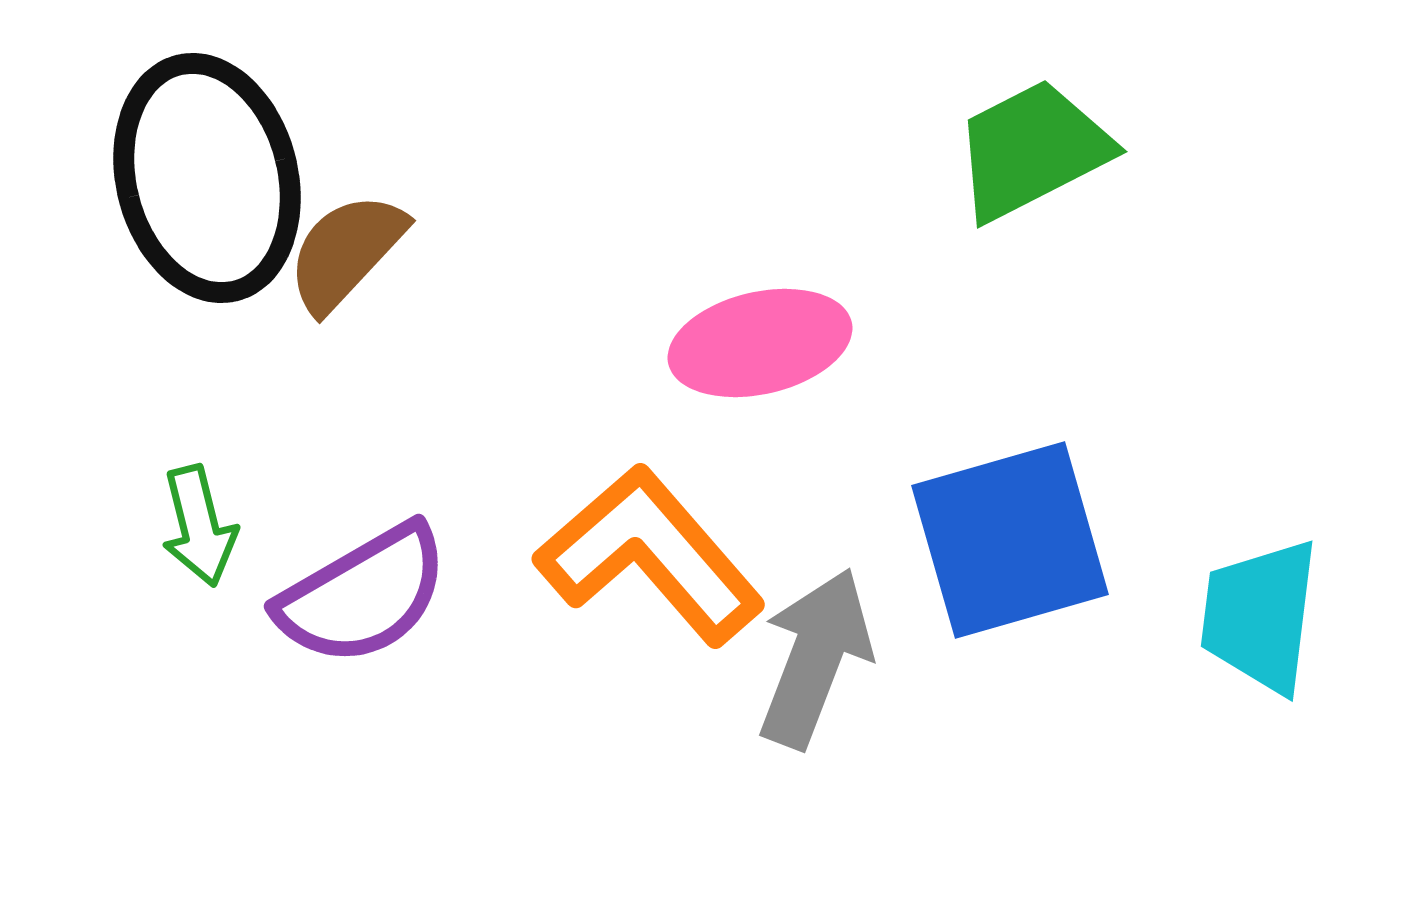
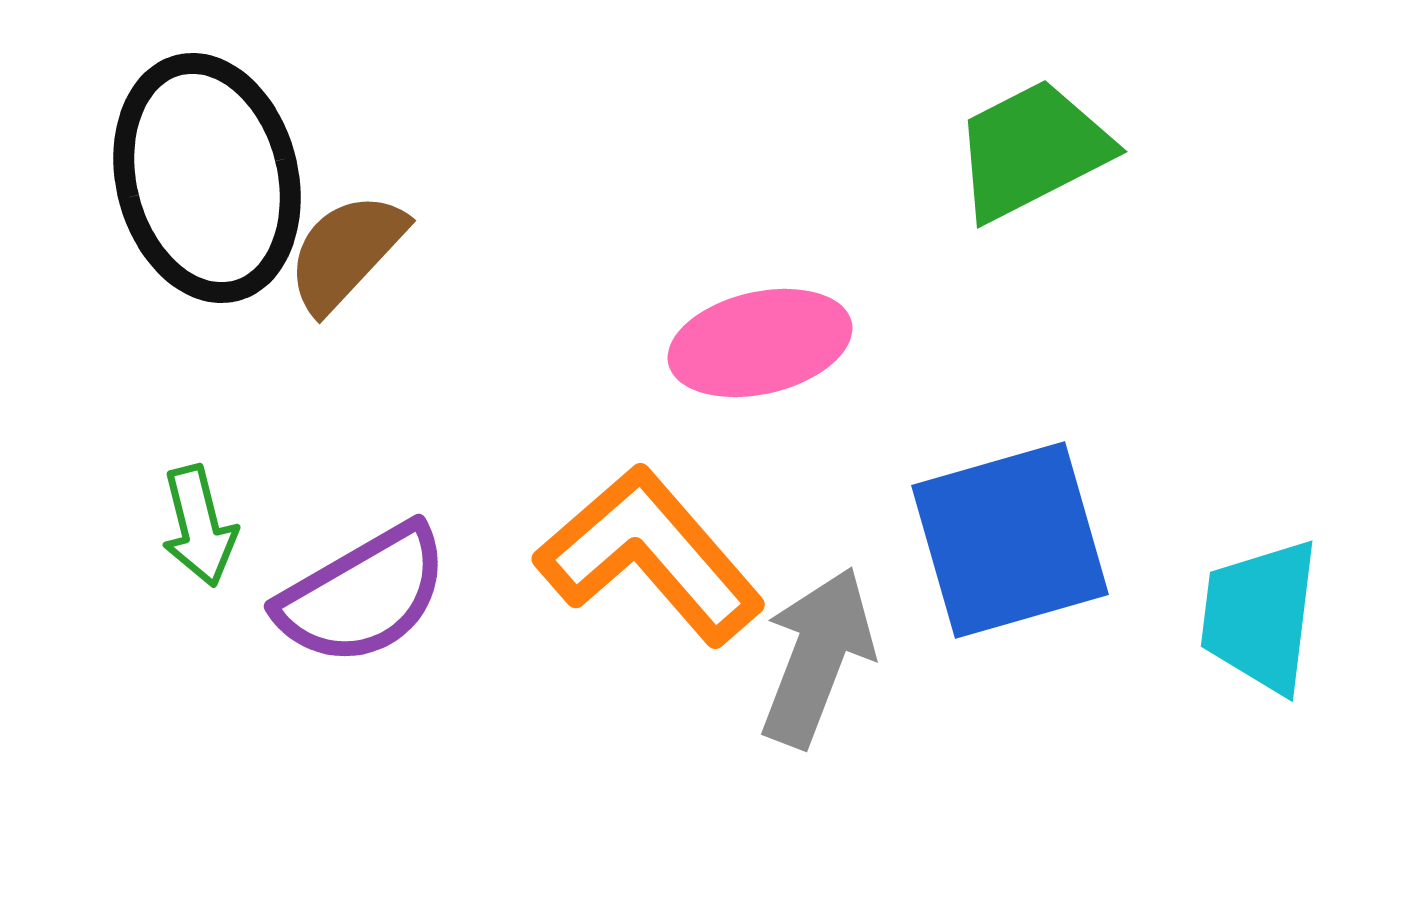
gray arrow: moved 2 px right, 1 px up
